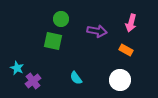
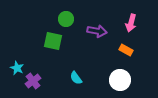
green circle: moved 5 px right
